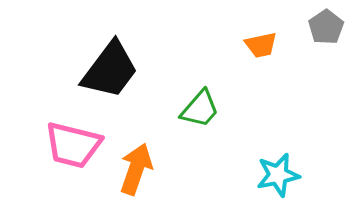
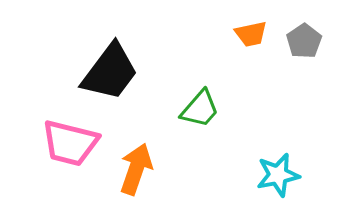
gray pentagon: moved 22 px left, 14 px down
orange trapezoid: moved 10 px left, 11 px up
black trapezoid: moved 2 px down
pink trapezoid: moved 3 px left, 2 px up
